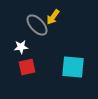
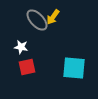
gray ellipse: moved 5 px up
white star: rotated 16 degrees clockwise
cyan square: moved 1 px right, 1 px down
